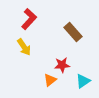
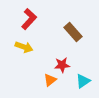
yellow arrow: rotated 36 degrees counterclockwise
